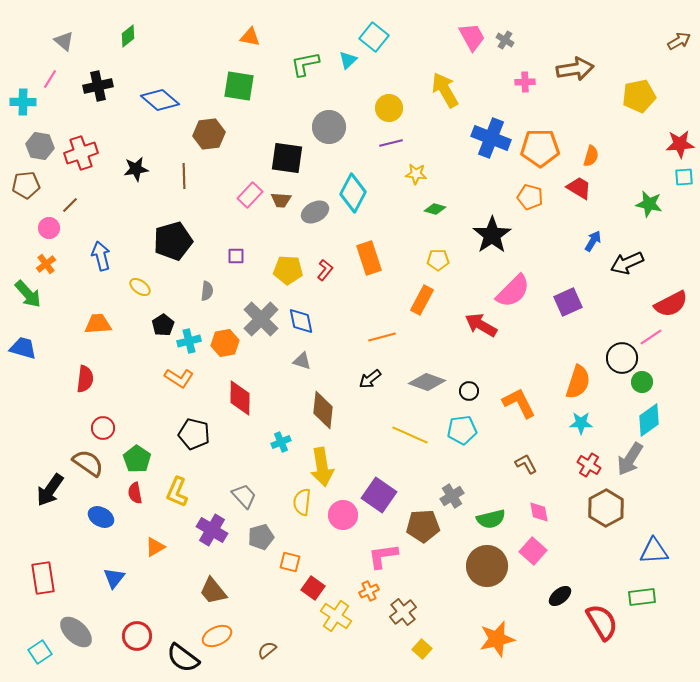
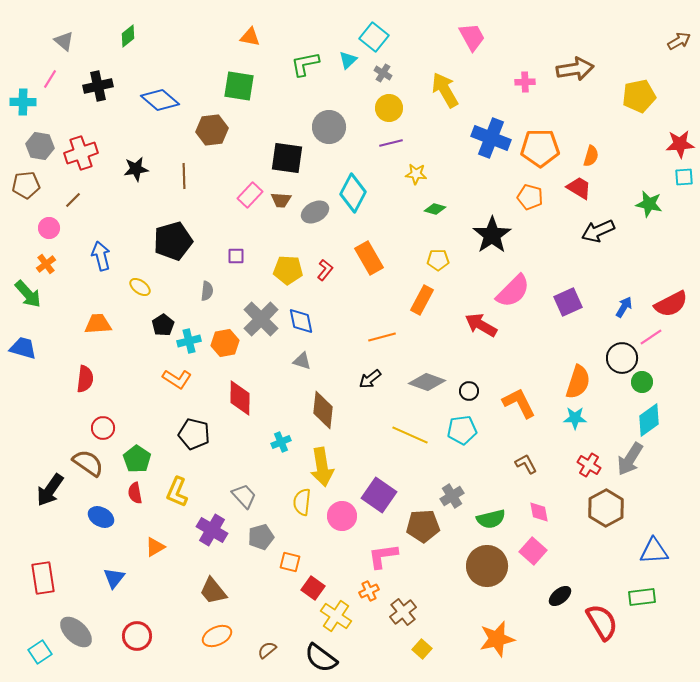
gray cross at (505, 40): moved 122 px left, 33 px down
brown hexagon at (209, 134): moved 3 px right, 4 px up
brown line at (70, 205): moved 3 px right, 5 px up
blue arrow at (593, 241): moved 31 px right, 66 px down
orange rectangle at (369, 258): rotated 12 degrees counterclockwise
black arrow at (627, 263): moved 29 px left, 32 px up
orange L-shape at (179, 378): moved 2 px left, 1 px down
cyan star at (581, 423): moved 6 px left, 5 px up
pink circle at (343, 515): moved 1 px left, 1 px down
black semicircle at (183, 658): moved 138 px right
